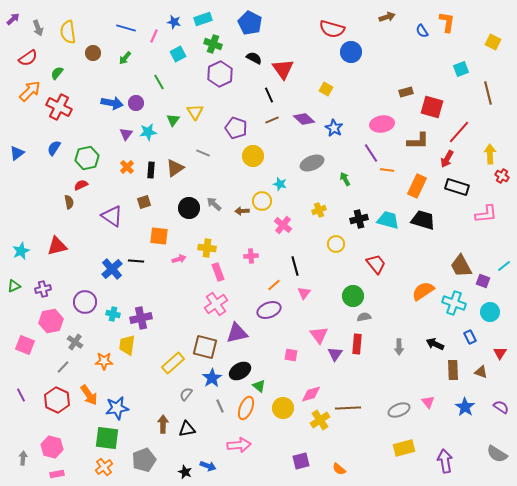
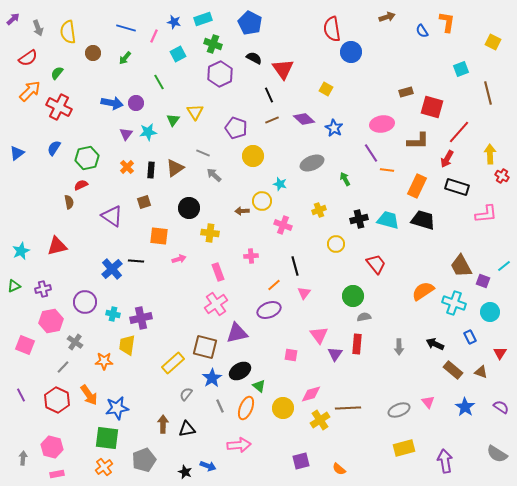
red semicircle at (332, 29): rotated 65 degrees clockwise
gray arrow at (214, 204): moved 29 px up
pink cross at (283, 225): rotated 18 degrees counterclockwise
yellow cross at (207, 248): moved 3 px right, 15 px up
brown rectangle at (453, 370): rotated 48 degrees counterclockwise
